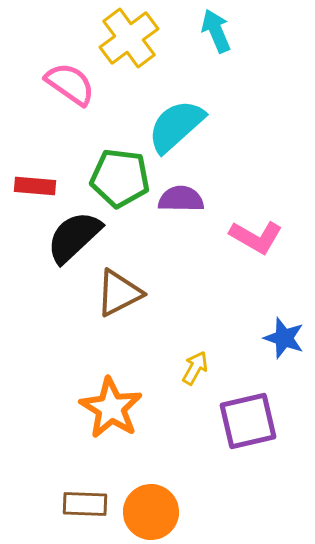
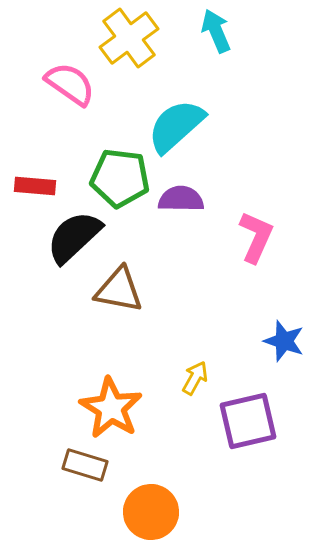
pink L-shape: rotated 96 degrees counterclockwise
brown triangle: moved 3 px up; rotated 38 degrees clockwise
blue star: moved 3 px down
yellow arrow: moved 10 px down
brown rectangle: moved 39 px up; rotated 15 degrees clockwise
